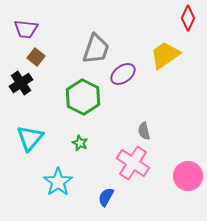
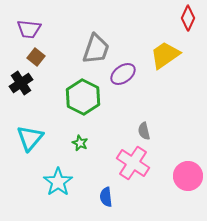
purple trapezoid: moved 3 px right
blue semicircle: rotated 36 degrees counterclockwise
